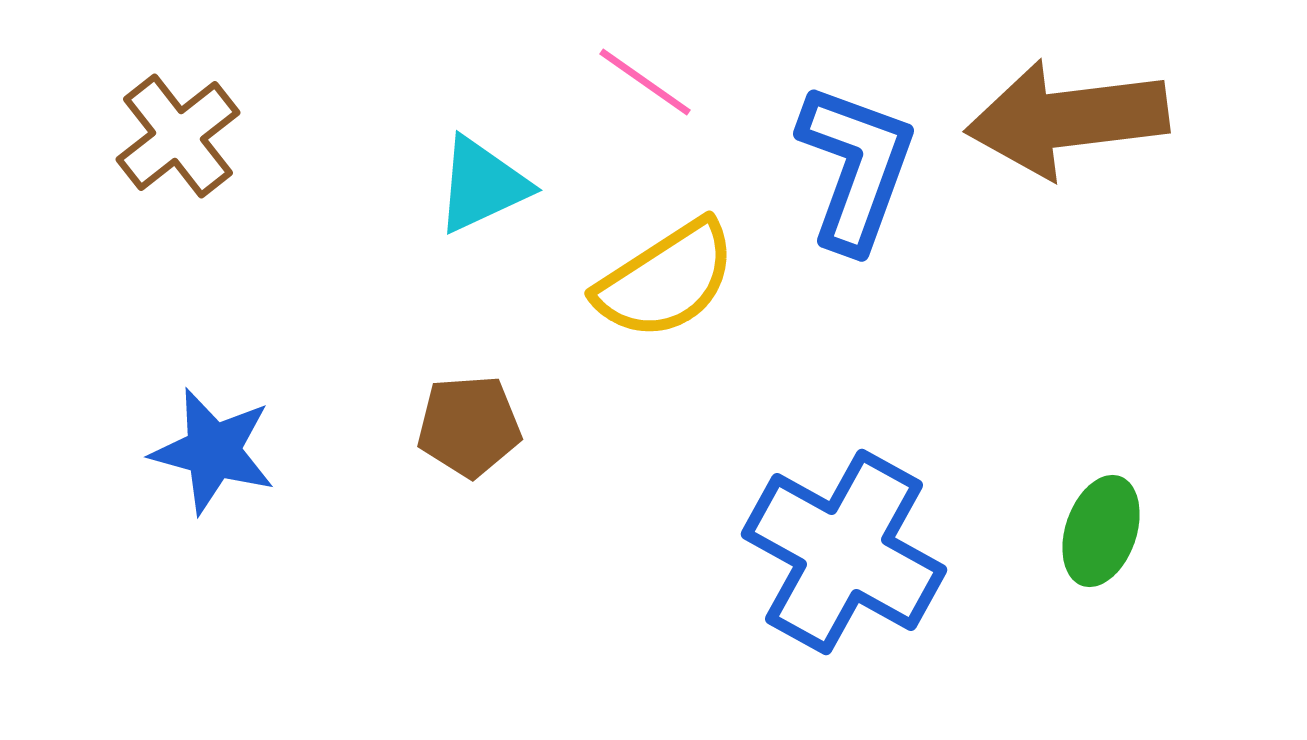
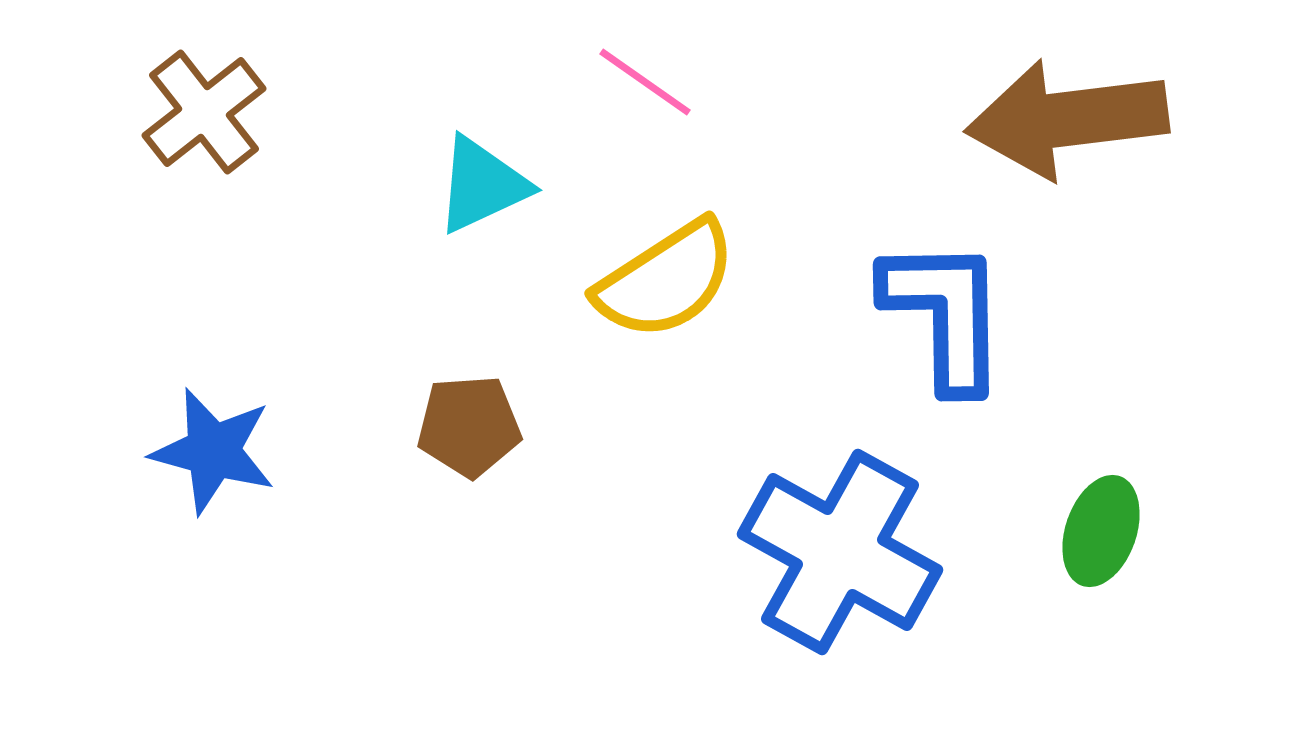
brown cross: moved 26 px right, 24 px up
blue L-shape: moved 89 px right, 147 px down; rotated 21 degrees counterclockwise
blue cross: moved 4 px left
